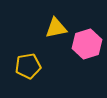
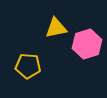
yellow pentagon: rotated 15 degrees clockwise
